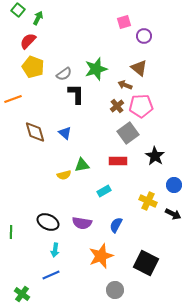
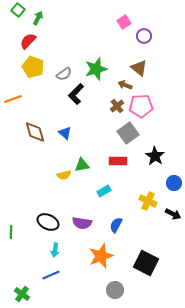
pink square: rotated 16 degrees counterclockwise
black L-shape: rotated 135 degrees counterclockwise
blue circle: moved 2 px up
